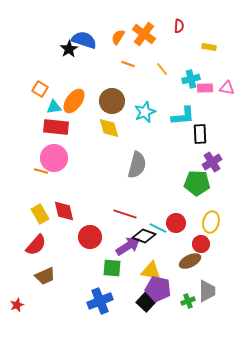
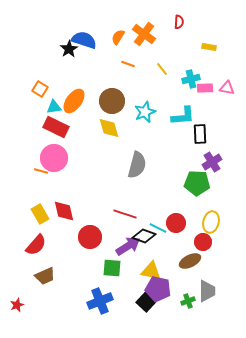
red semicircle at (179, 26): moved 4 px up
red rectangle at (56, 127): rotated 20 degrees clockwise
red circle at (201, 244): moved 2 px right, 2 px up
